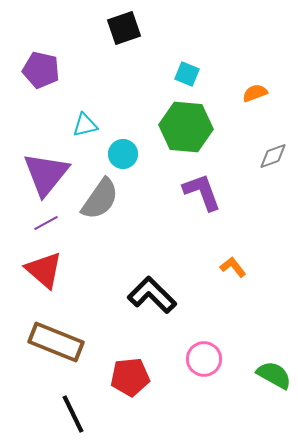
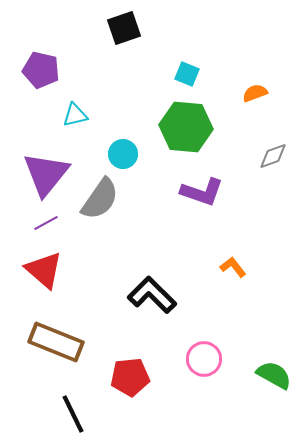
cyan triangle: moved 10 px left, 10 px up
purple L-shape: rotated 129 degrees clockwise
